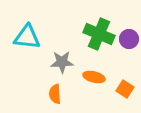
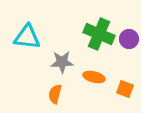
orange square: rotated 12 degrees counterclockwise
orange semicircle: rotated 18 degrees clockwise
